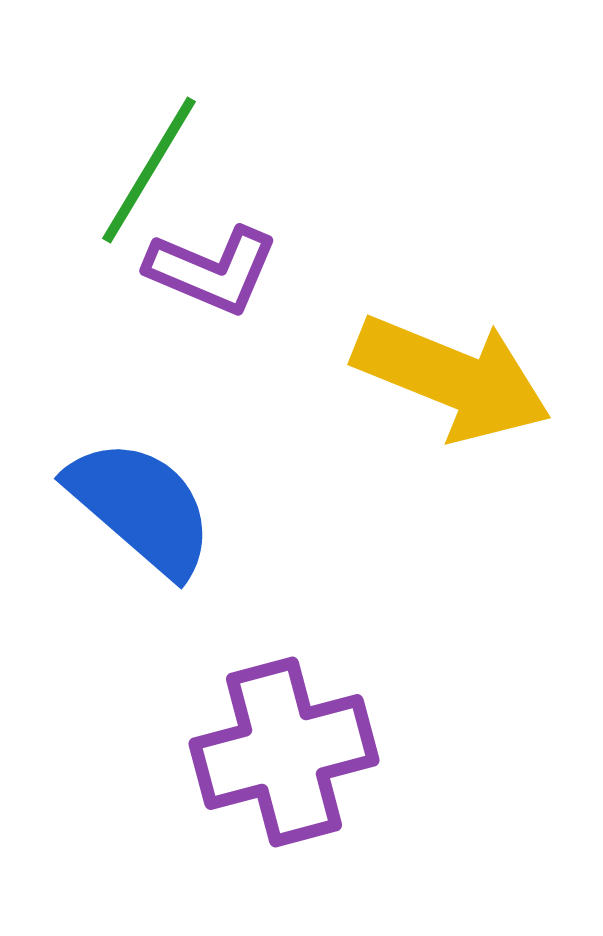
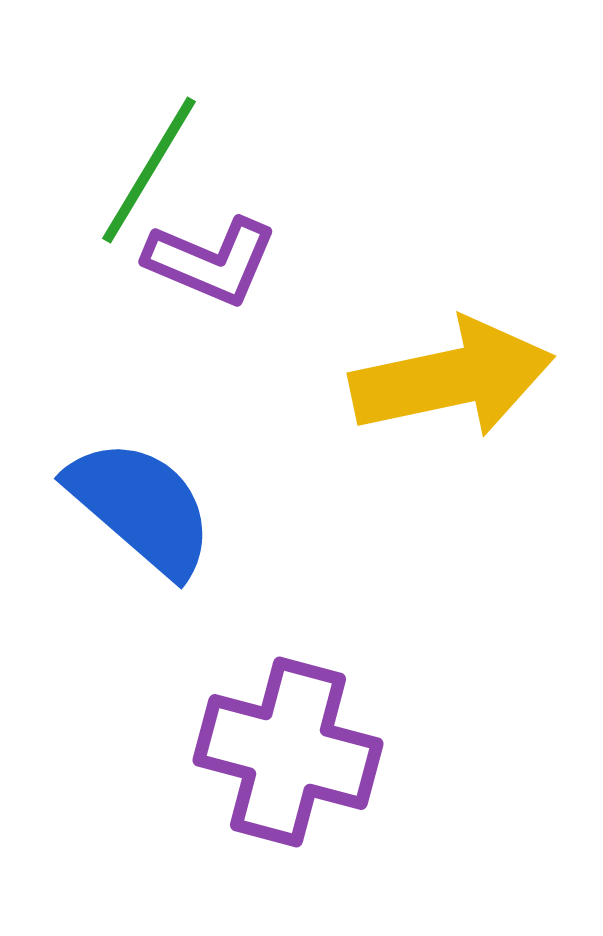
purple L-shape: moved 1 px left, 9 px up
yellow arrow: rotated 34 degrees counterclockwise
purple cross: moved 4 px right; rotated 30 degrees clockwise
